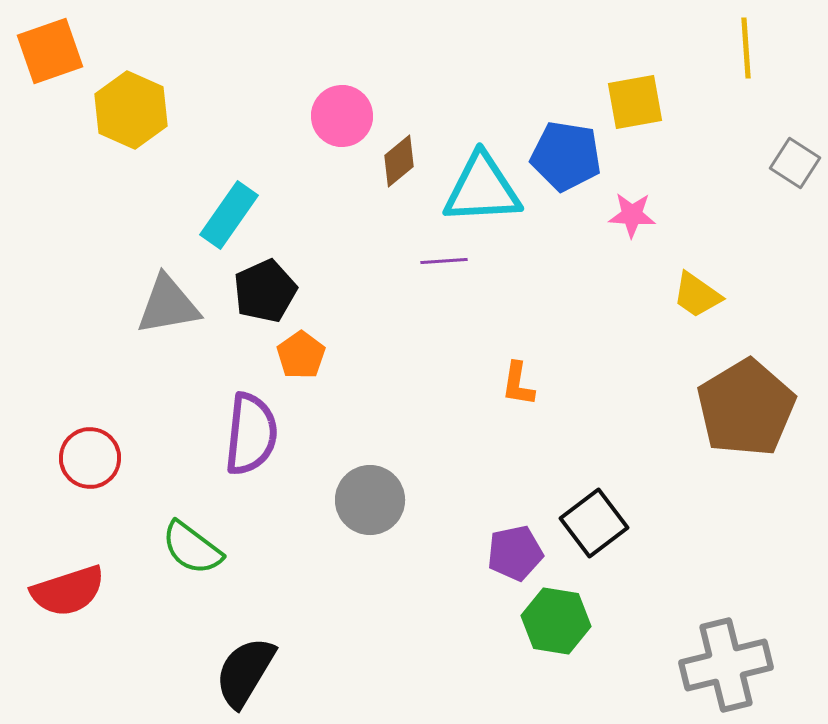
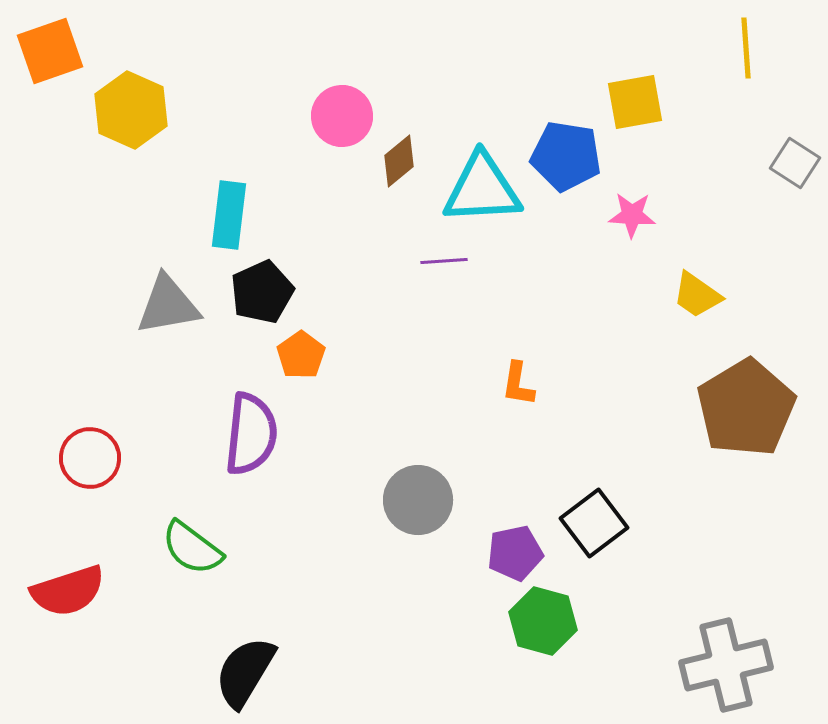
cyan rectangle: rotated 28 degrees counterclockwise
black pentagon: moved 3 px left, 1 px down
gray circle: moved 48 px right
green hexagon: moved 13 px left; rotated 6 degrees clockwise
